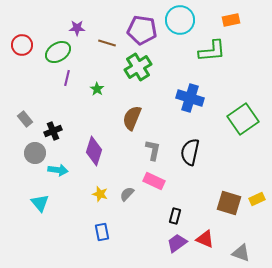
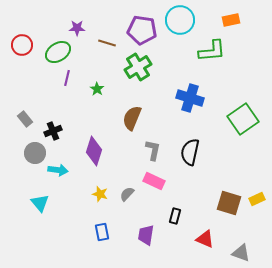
purple trapezoid: moved 31 px left, 8 px up; rotated 45 degrees counterclockwise
